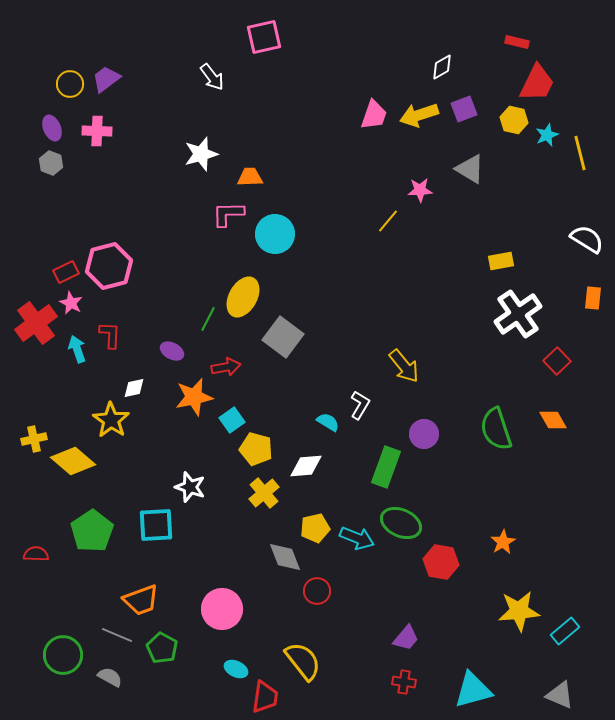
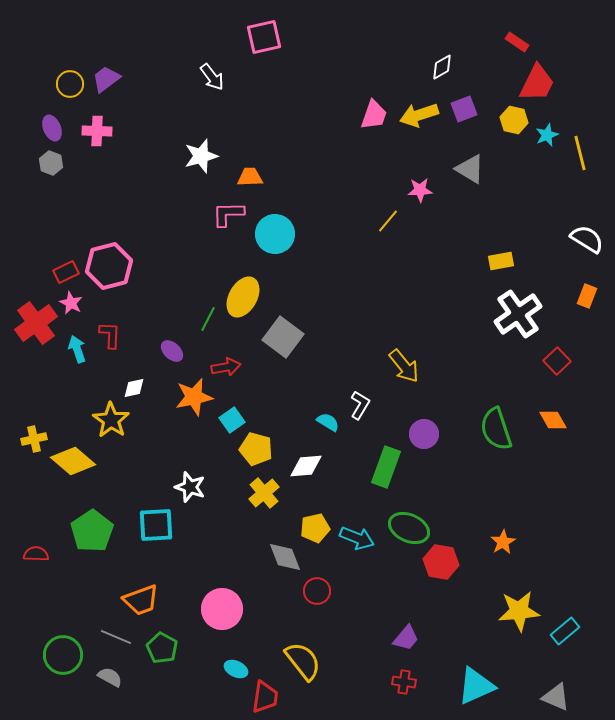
red rectangle at (517, 42): rotated 20 degrees clockwise
white star at (201, 154): moved 2 px down
orange rectangle at (593, 298): moved 6 px left, 2 px up; rotated 15 degrees clockwise
purple ellipse at (172, 351): rotated 15 degrees clockwise
green ellipse at (401, 523): moved 8 px right, 5 px down
gray line at (117, 635): moved 1 px left, 2 px down
cyan triangle at (473, 690): moved 3 px right, 4 px up; rotated 9 degrees counterclockwise
gray triangle at (560, 695): moved 4 px left, 2 px down
